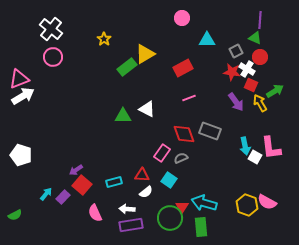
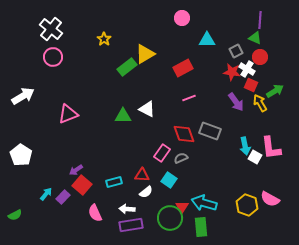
pink triangle at (19, 79): moved 49 px right, 35 px down
white pentagon at (21, 155): rotated 15 degrees clockwise
pink semicircle at (267, 202): moved 3 px right, 3 px up
